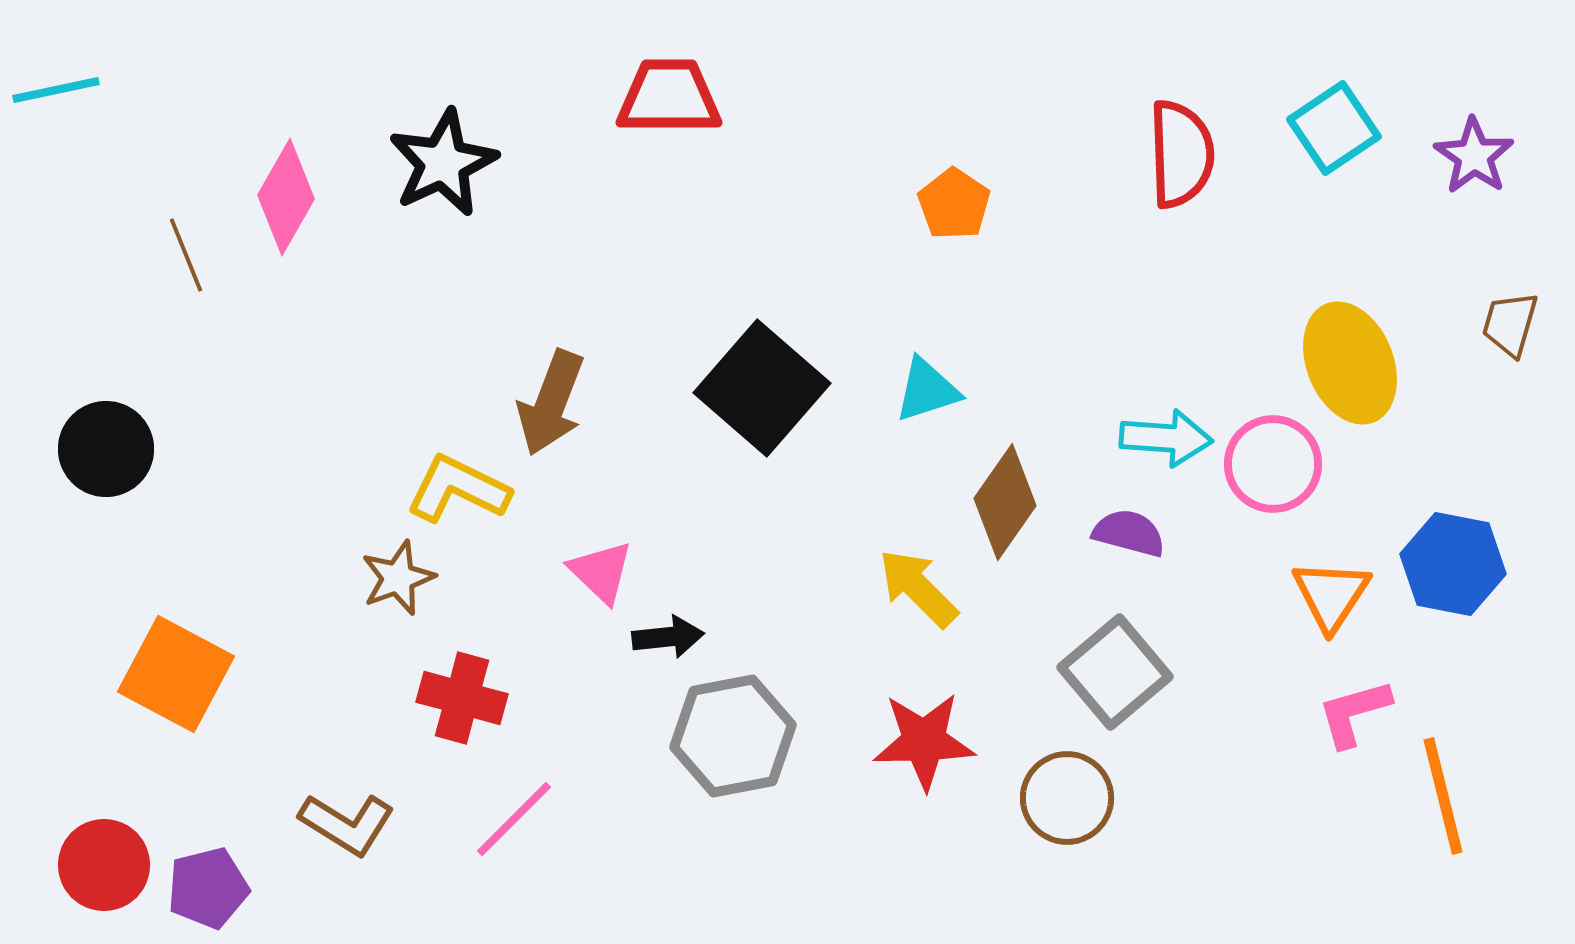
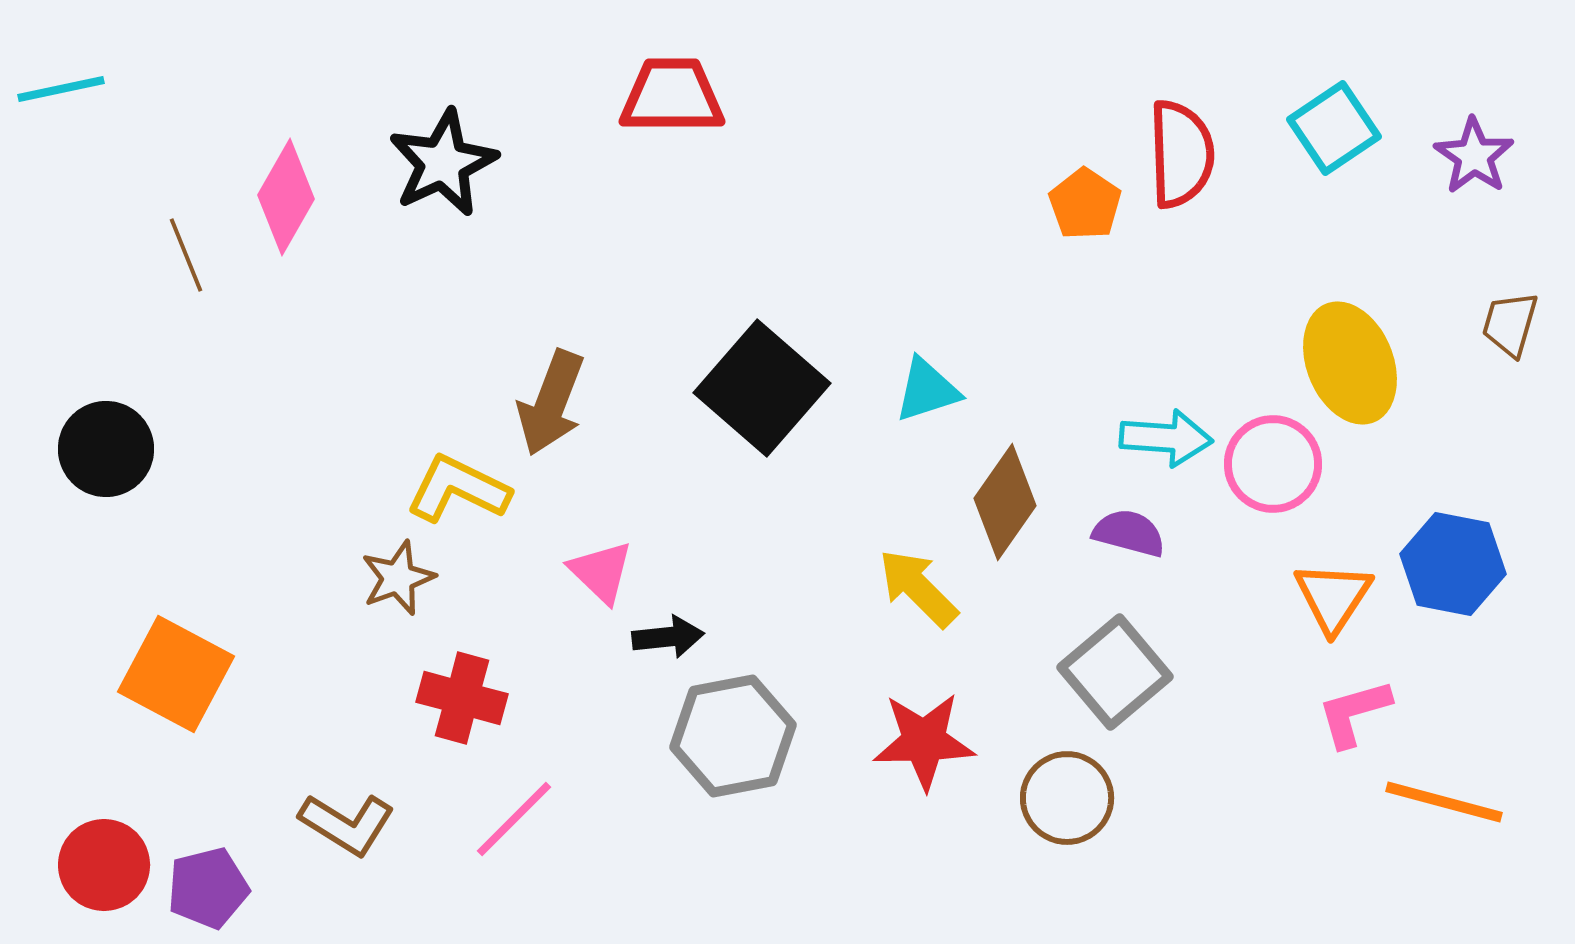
cyan line: moved 5 px right, 1 px up
red trapezoid: moved 3 px right, 1 px up
orange pentagon: moved 131 px right
orange triangle: moved 2 px right, 2 px down
orange line: moved 1 px right, 6 px down; rotated 61 degrees counterclockwise
